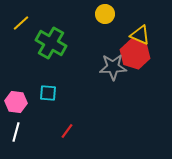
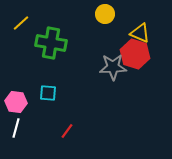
yellow triangle: moved 2 px up
green cross: rotated 20 degrees counterclockwise
white line: moved 4 px up
